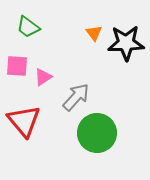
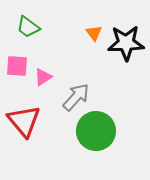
green circle: moved 1 px left, 2 px up
